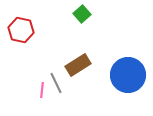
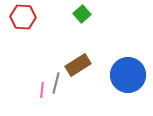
red hexagon: moved 2 px right, 13 px up; rotated 10 degrees counterclockwise
gray line: rotated 40 degrees clockwise
